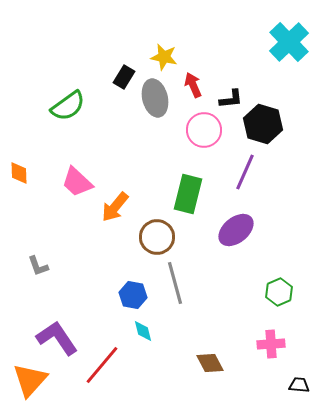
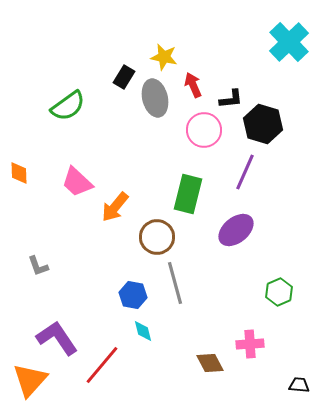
pink cross: moved 21 px left
